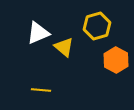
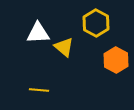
yellow hexagon: moved 1 px left, 3 px up; rotated 16 degrees counterclockwise
white triangle: rotated 20 degrees clockwise
yellow line: moved 2 px left
